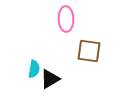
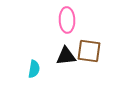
pink ellipse: moved 1 px right, 1 px down
black triangle: moved 16 px right, 23 px up; rotated 25 degrees clockwise
